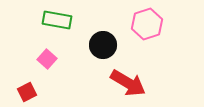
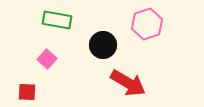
red square: rotated 30 degrees clockwise
